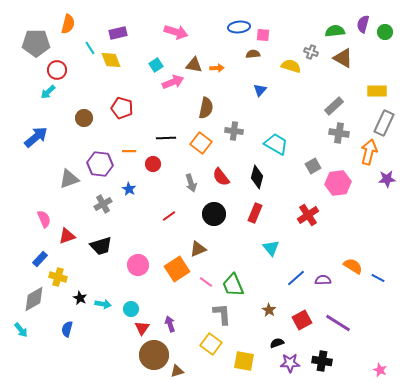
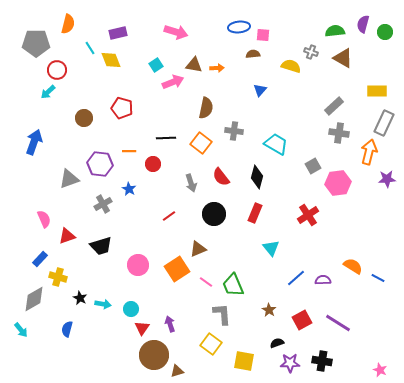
blue arrow at (36, 137): moved 2 px left, 5 px down; rotated 30 degrees counterclockwise
